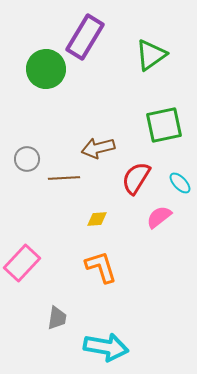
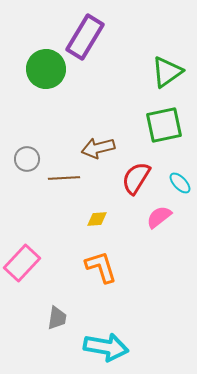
green triangle: moved 16 px right, 17 px down
